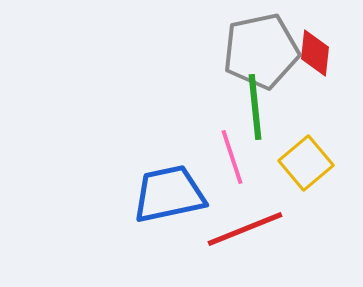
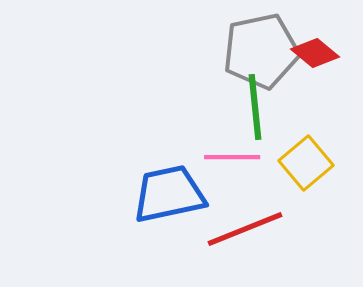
red diamond: rotated 57 degrees counterclockwise
pink line: rotated 72 degrees counterclockwise
